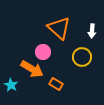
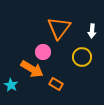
orange triangle: rotated 25 degrees clockwise
